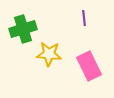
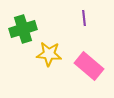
pink rectangle: rotated 24 degrees counterclockwise
